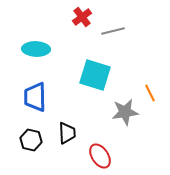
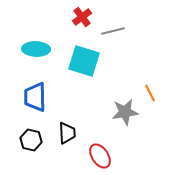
cyan square: moved 11 px left, 14 px up
